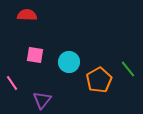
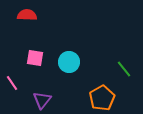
pink square: moved 3 px down
green line: moved 4 px left
orange pentagon: moved 3 px right, 18 px down
